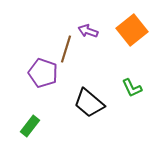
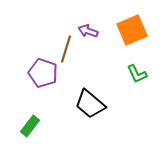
orange square: rotated 16 degrees clockwise
green L-shape: moved 5 px right, 14 px up
black trapezoid: moved 1 px right, 1 px down
